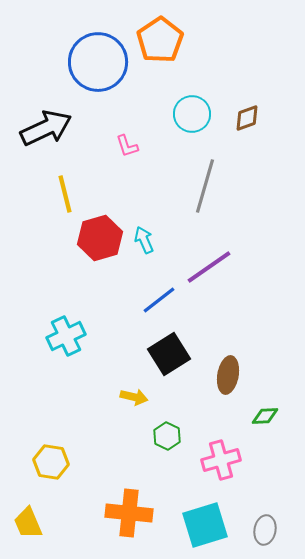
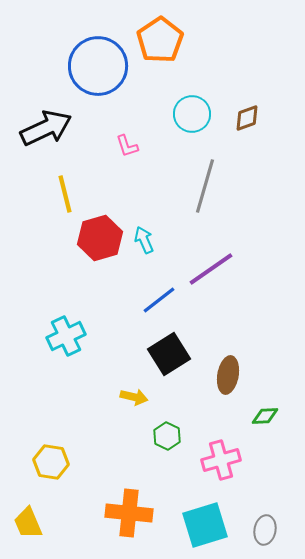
blue circle: moved 4 px down
purple line: moved 2 px right, 2 px down
